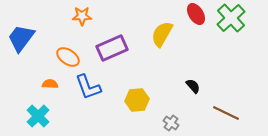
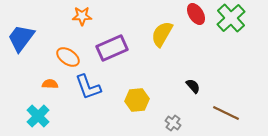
gray cross: moved 2 px right
